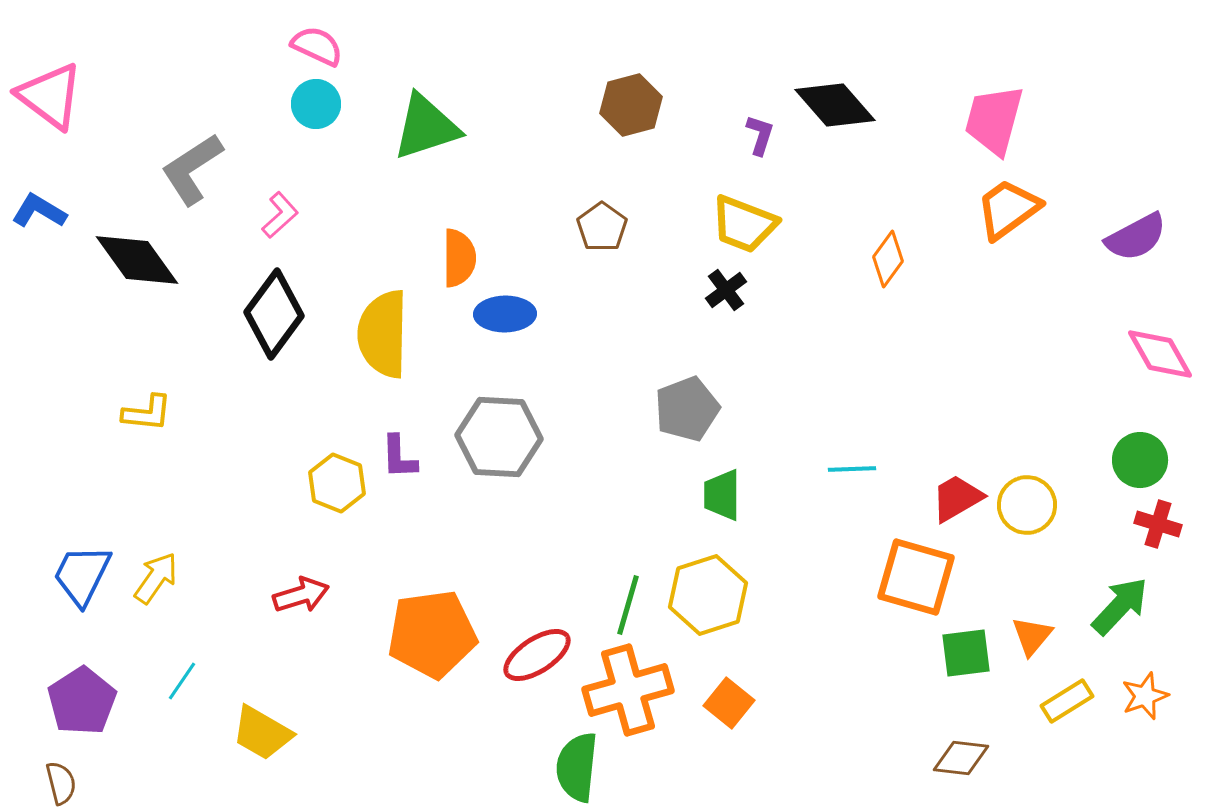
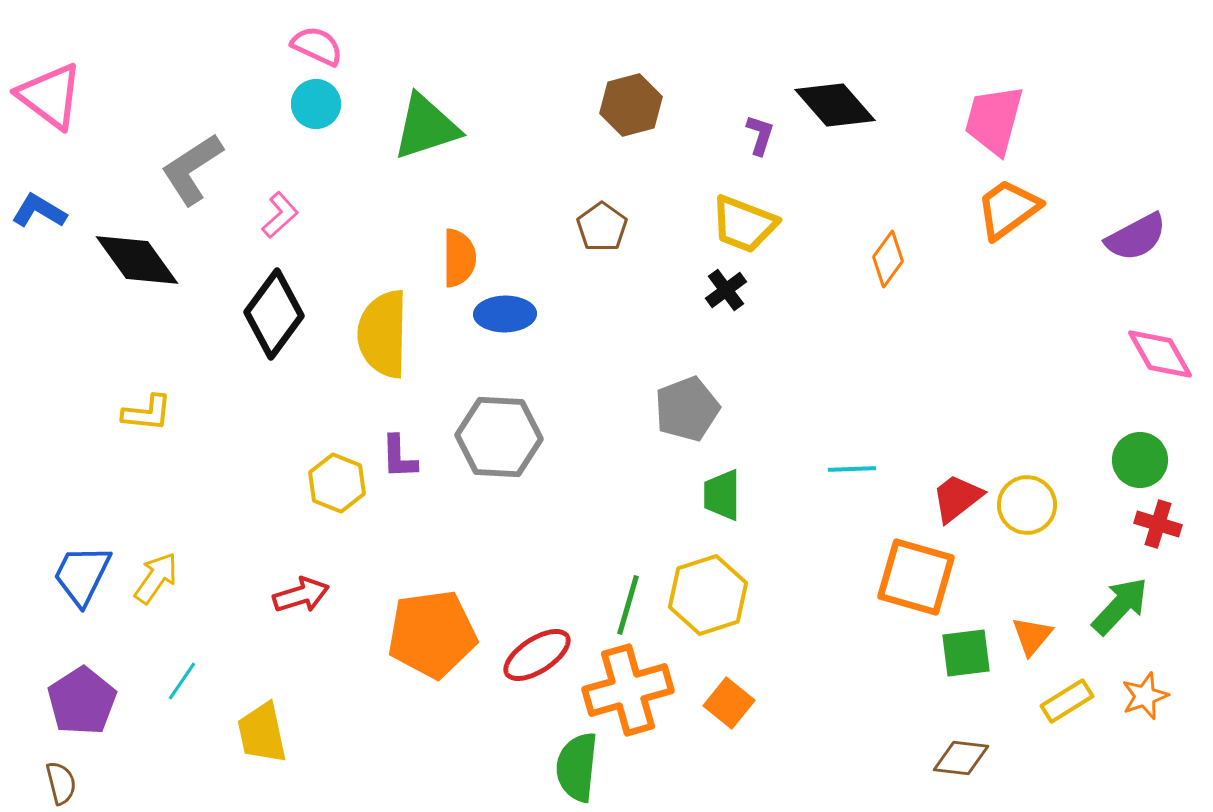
red trapezoid at (957, 498): rotated 8 degrees counterclockwise
yellow trapezoid at (262, 733): rotated 48 degrees clockwise
